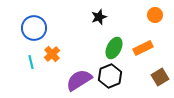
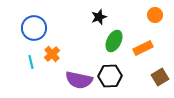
green ellipse: moved 7 px up
black hexagon: rotated 20 degrees clockwise
purple semicircle: rotated 136 degrees counterclockwise
